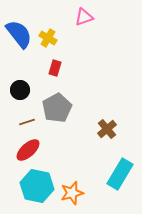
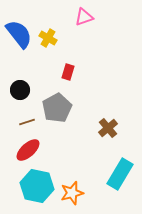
red rectangle: moved 13 px right, 4 px down
brown cross: moved 1 px right, 1 px up
